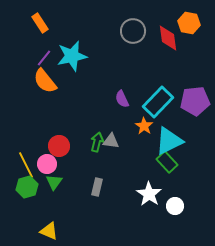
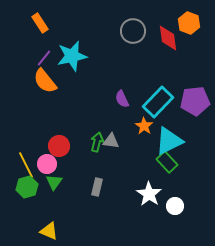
orange hexagon: rotated 10 degrees clockwise
